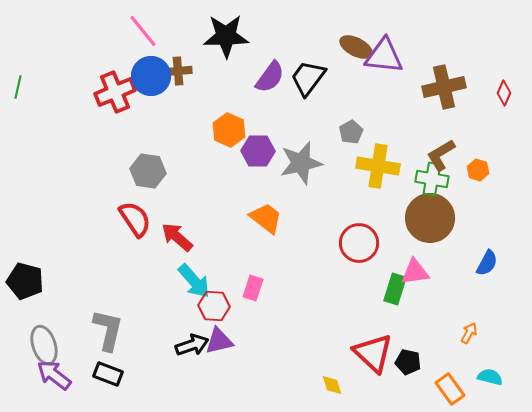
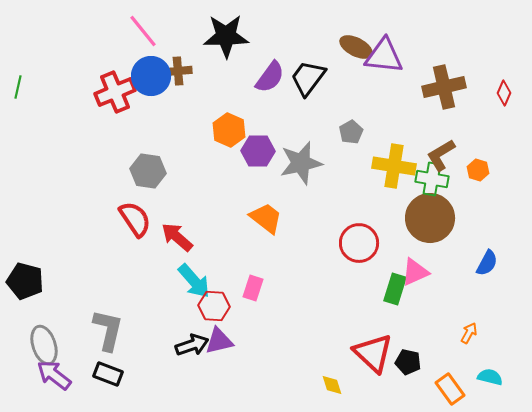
yellow cross at (378, 166): moved 16 px right
pink triangle at (415, 272): rotated 16 degrees counterclockwise
